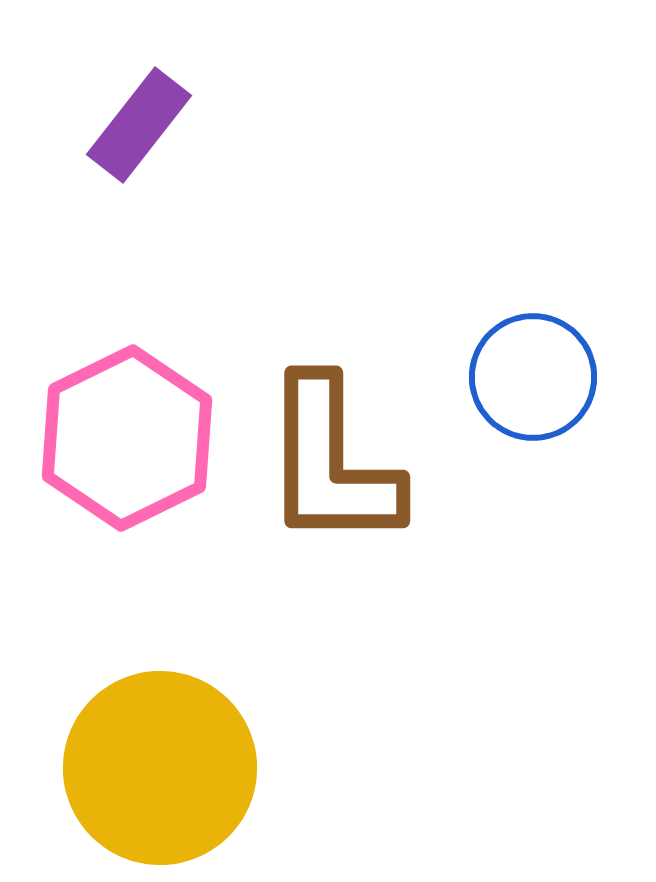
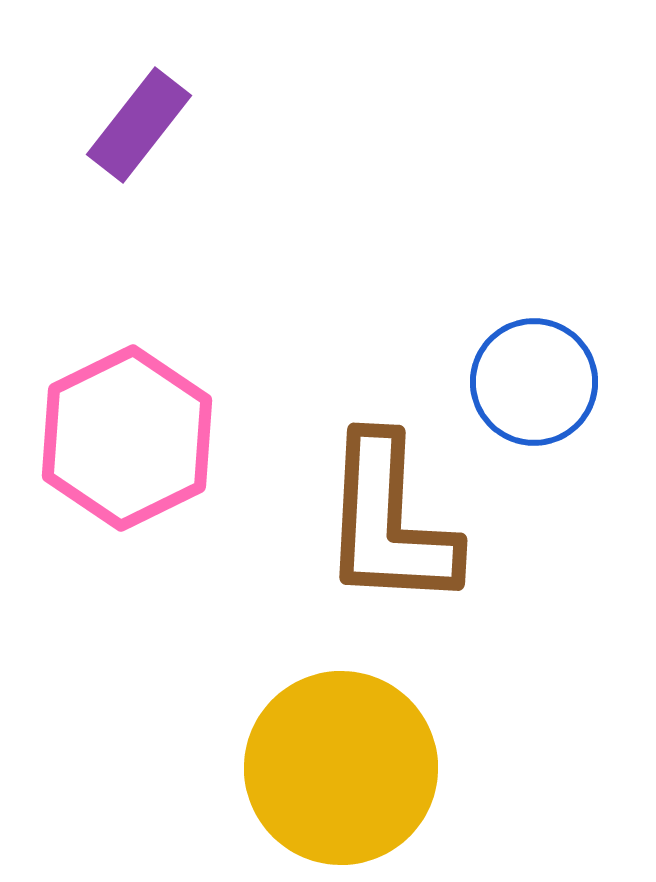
blue circle: moved 1 px right, 5 px down
brown L-shape: moved 58 px right, 59 px down; rotated 3 degrees clockwise
yellow circle: moved 181 px right
